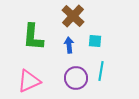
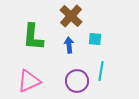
brown cross: moved 2 px left
cyan square: moved 2 px up
purple circle: moved 1 px right, 3 px down
